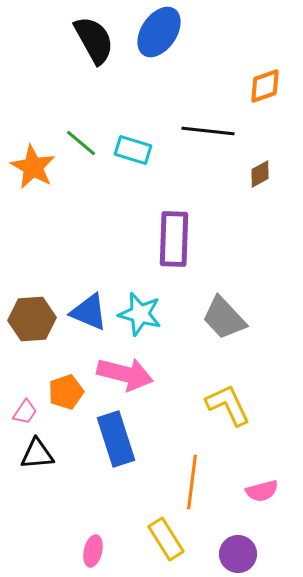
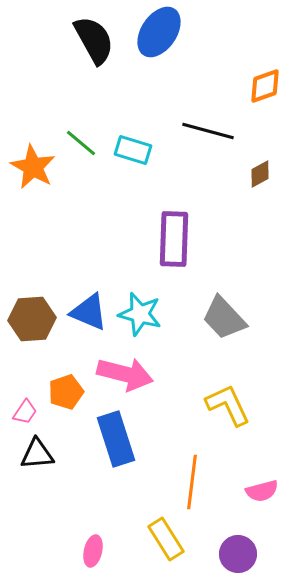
black line: rotated 9 degrees clockwise
